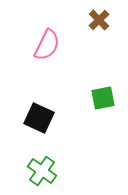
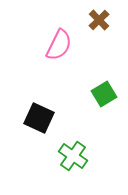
pink semicircle: moved 12 px right
green square: moved 1 px right, 4 px up; rotated 20 degrees counterclockwise
green cross: moved 31 px right, 15 px up
